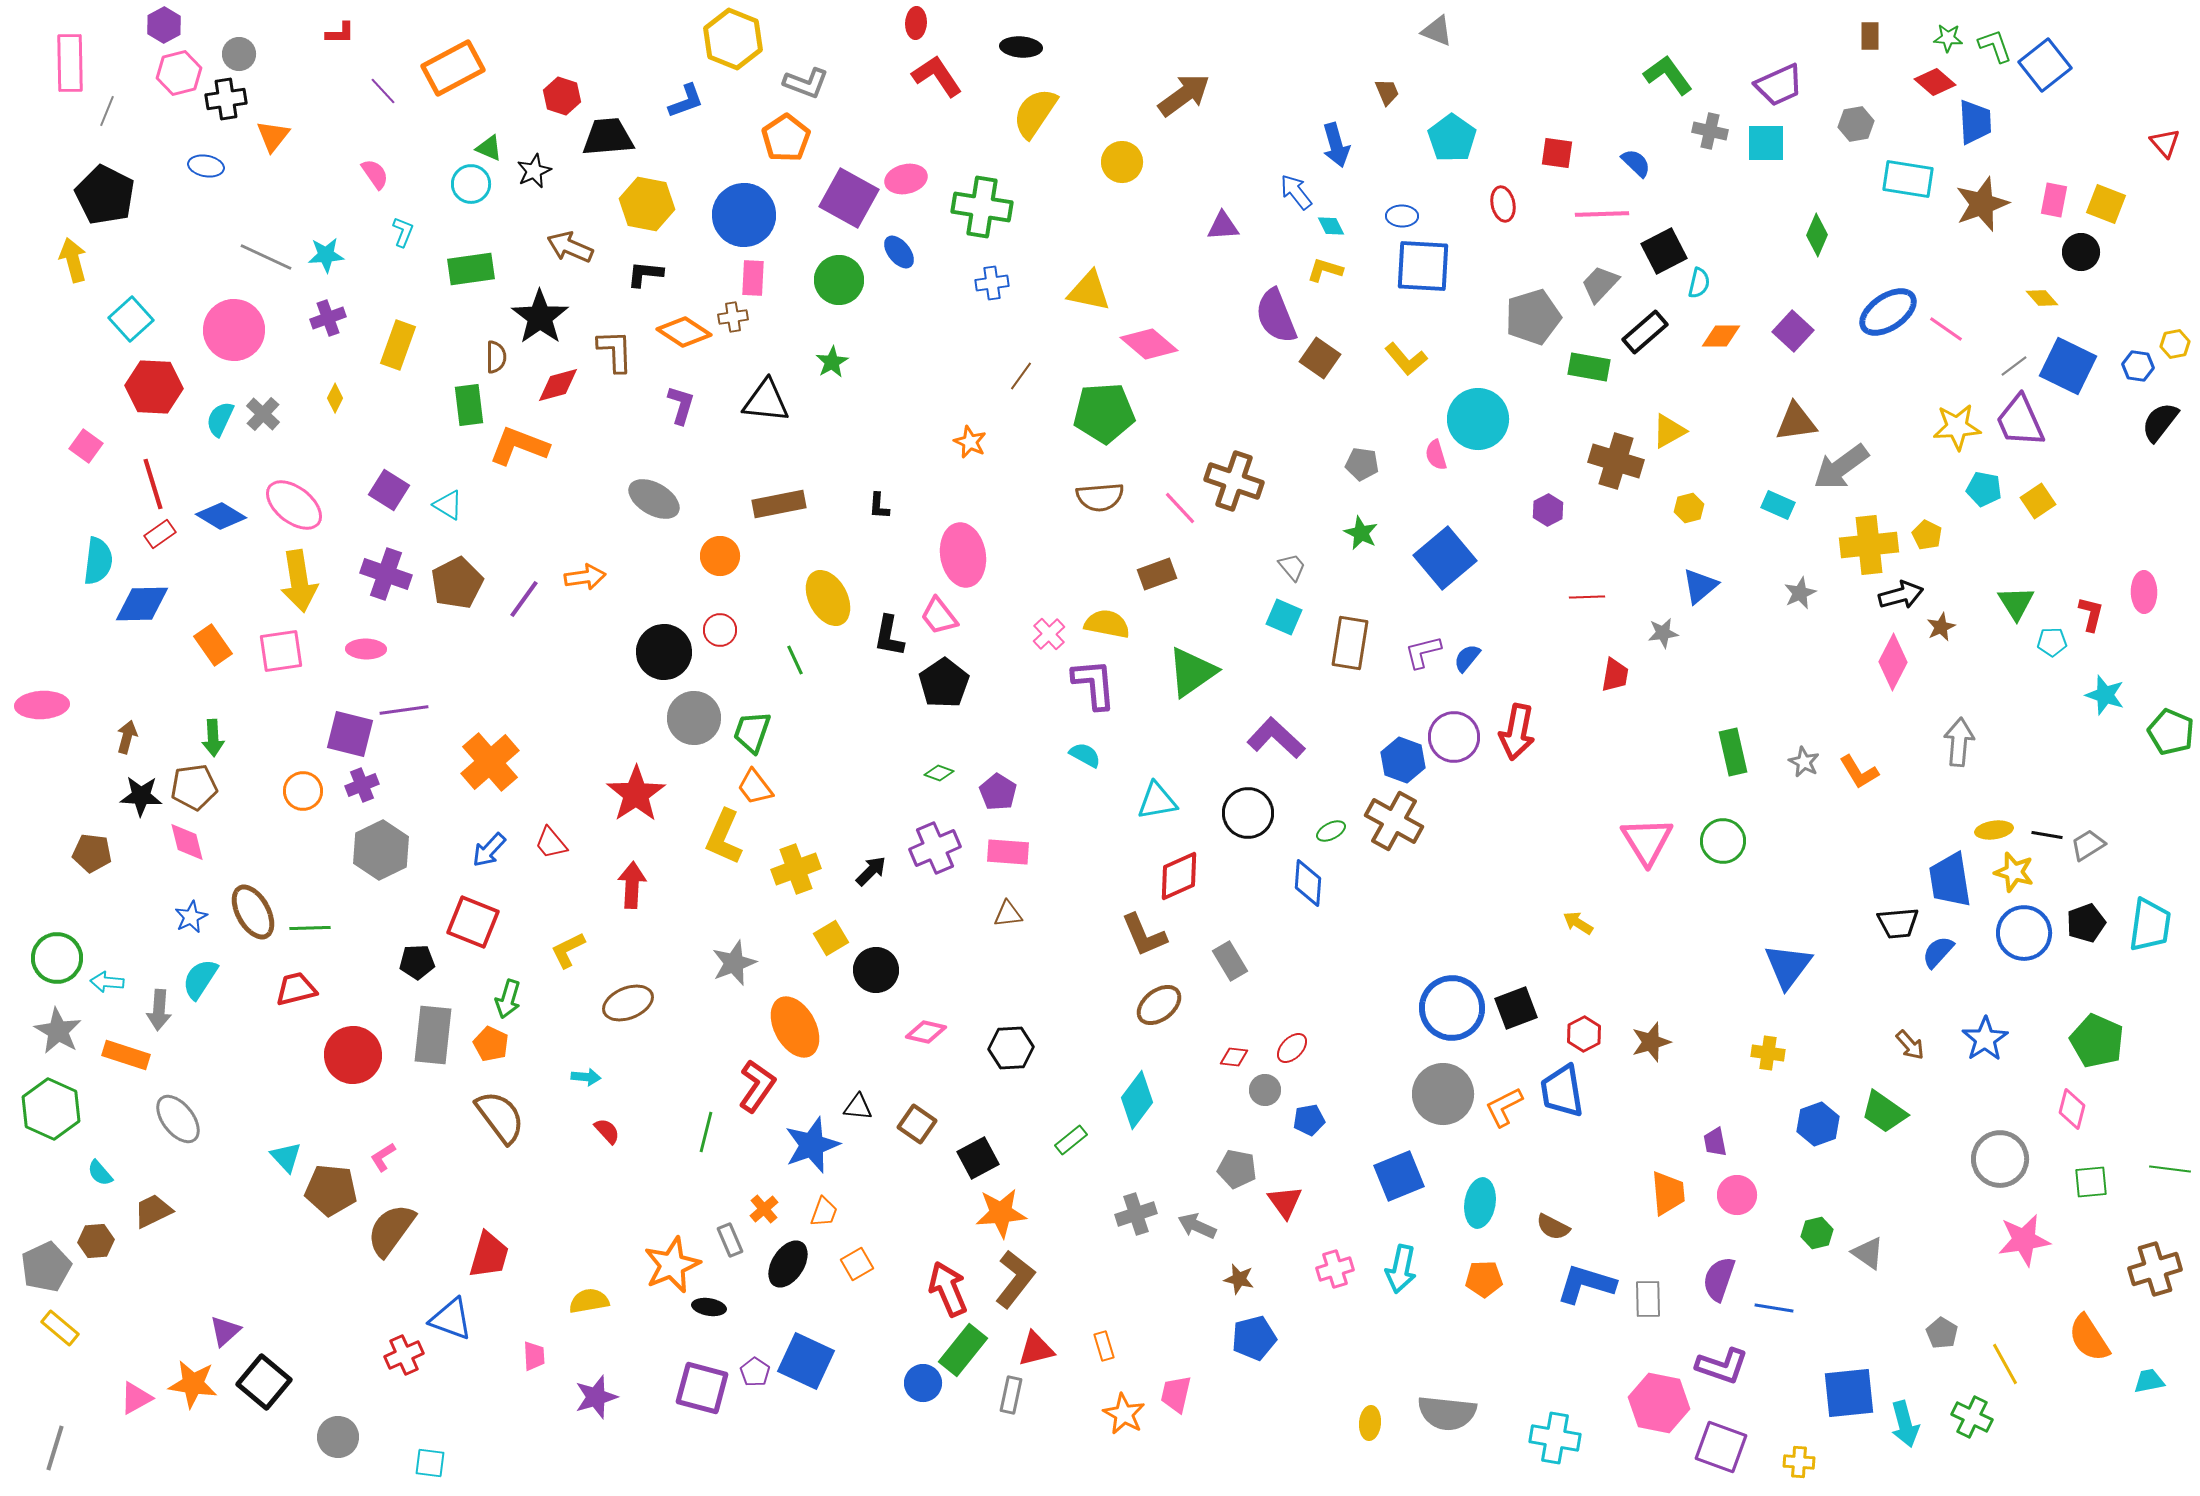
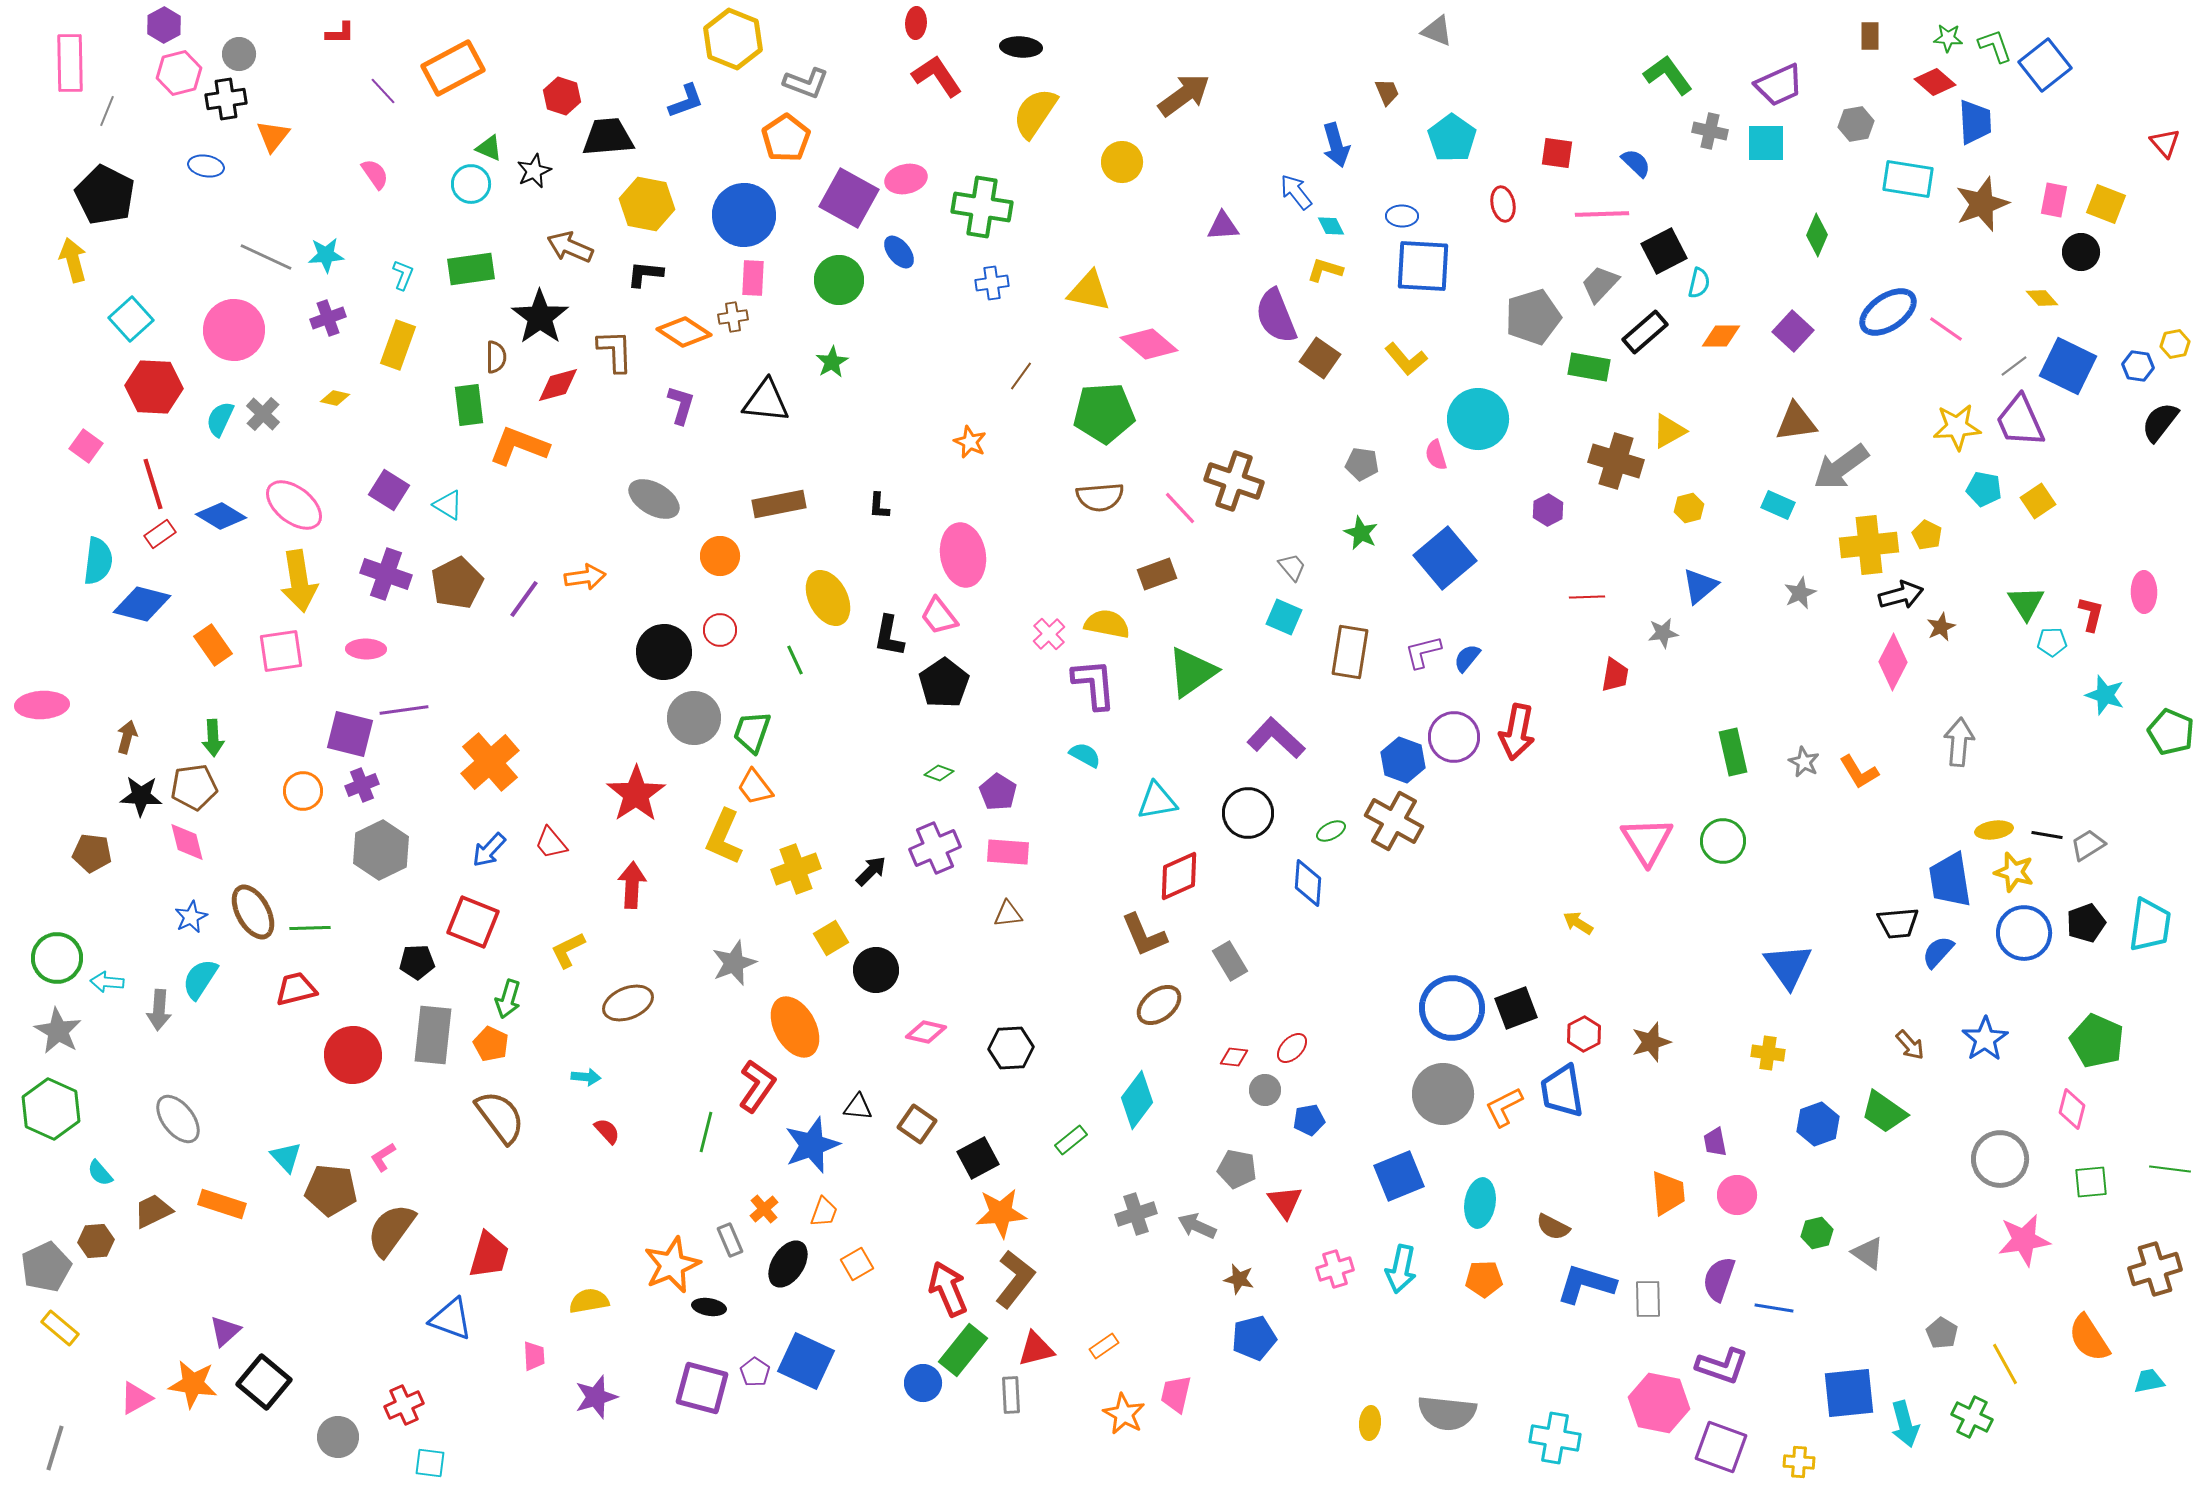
cyan L-shape at (403, 232): moved 43 px down
yellow diamond at (335, 398): rotated 76 degrees clockwise
green triangle at (2016, 603): moved 10 px right
blue diamond at (142, 604): rotated 16 degrees clockwise
brown rectangle at (1350, 643): moved 9 px down
blue triangle at (1788, 966): rotated 12 degrees counterclockwise
orange rectangle at (126, 1055): moved 96 px right, 149 px down
orange rectangle at (1104, 1346): rotated 72 degrees clockwise
red cross at (404, 1355): moved 50 px down
gray rectangle at (1011, 1395): rotated 15 degrees counterclockwise
